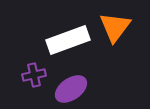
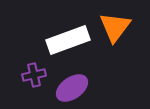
purple ellipse: moved 1 px right, 1 px up
